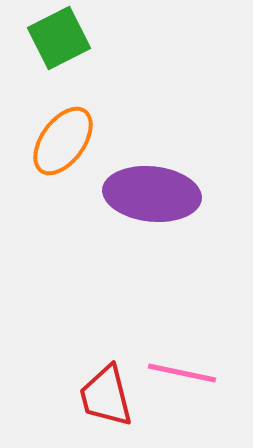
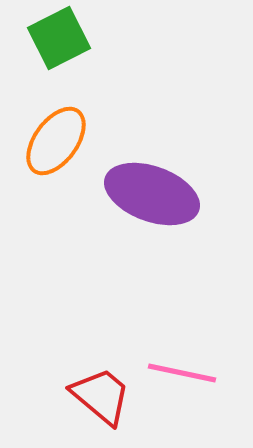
orange ellipse: moved 7 px left
purple ellipse: rotated 14 degrees clockwise
red trapezoid: moved 5 px left; rotated 144 degrees clockwise
